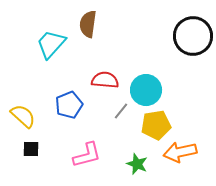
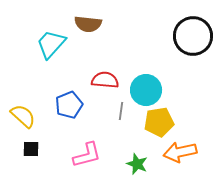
brown semicircle: rotated 92 degrees counterclockwise
gray line: rotated 30 degrees counterclockwise
yellow pentagon: moved 3 px right, 3 px up
